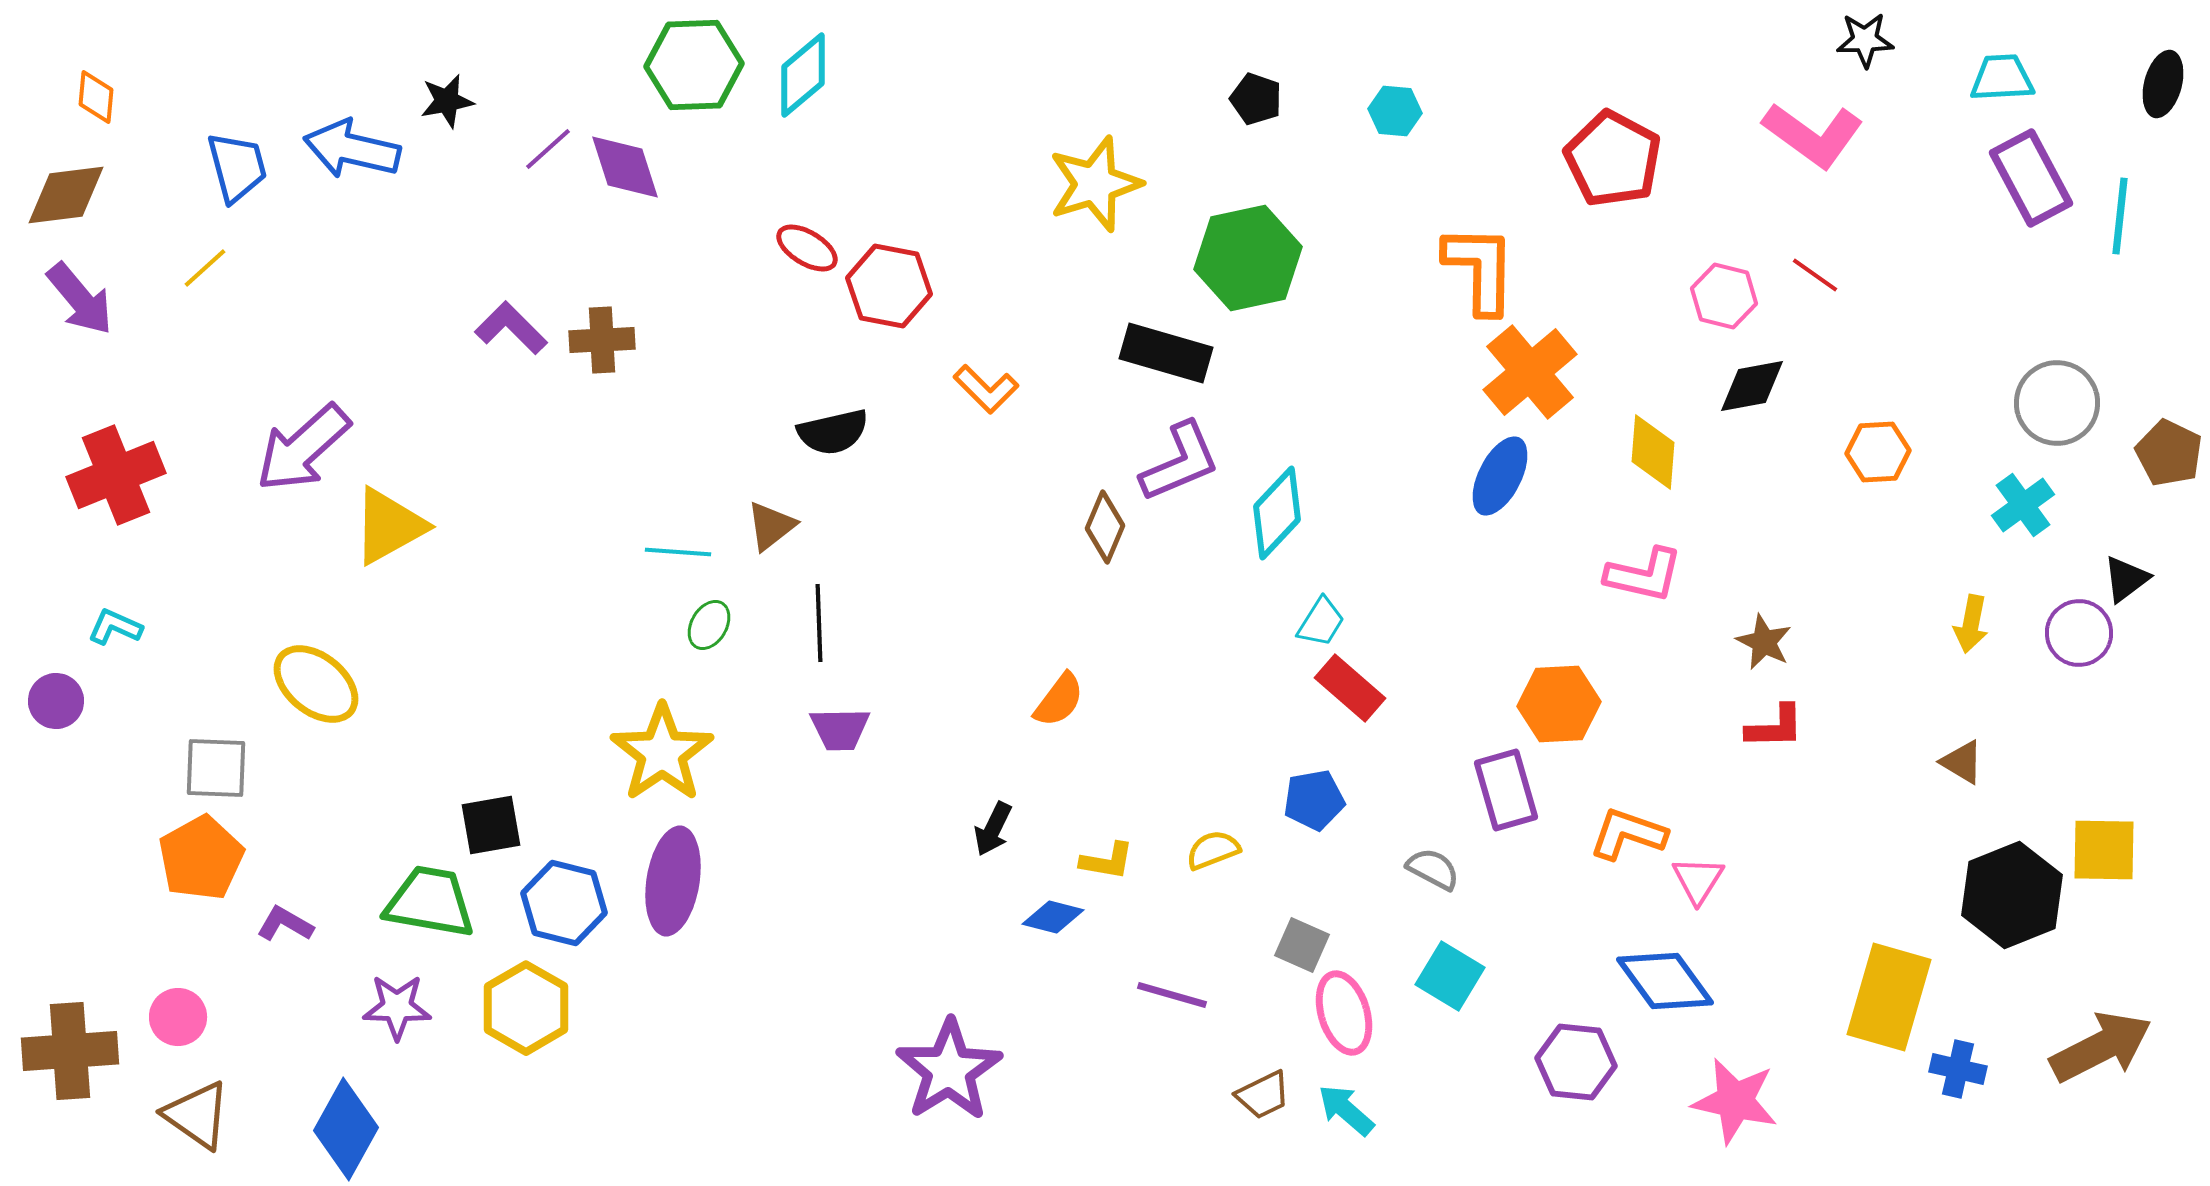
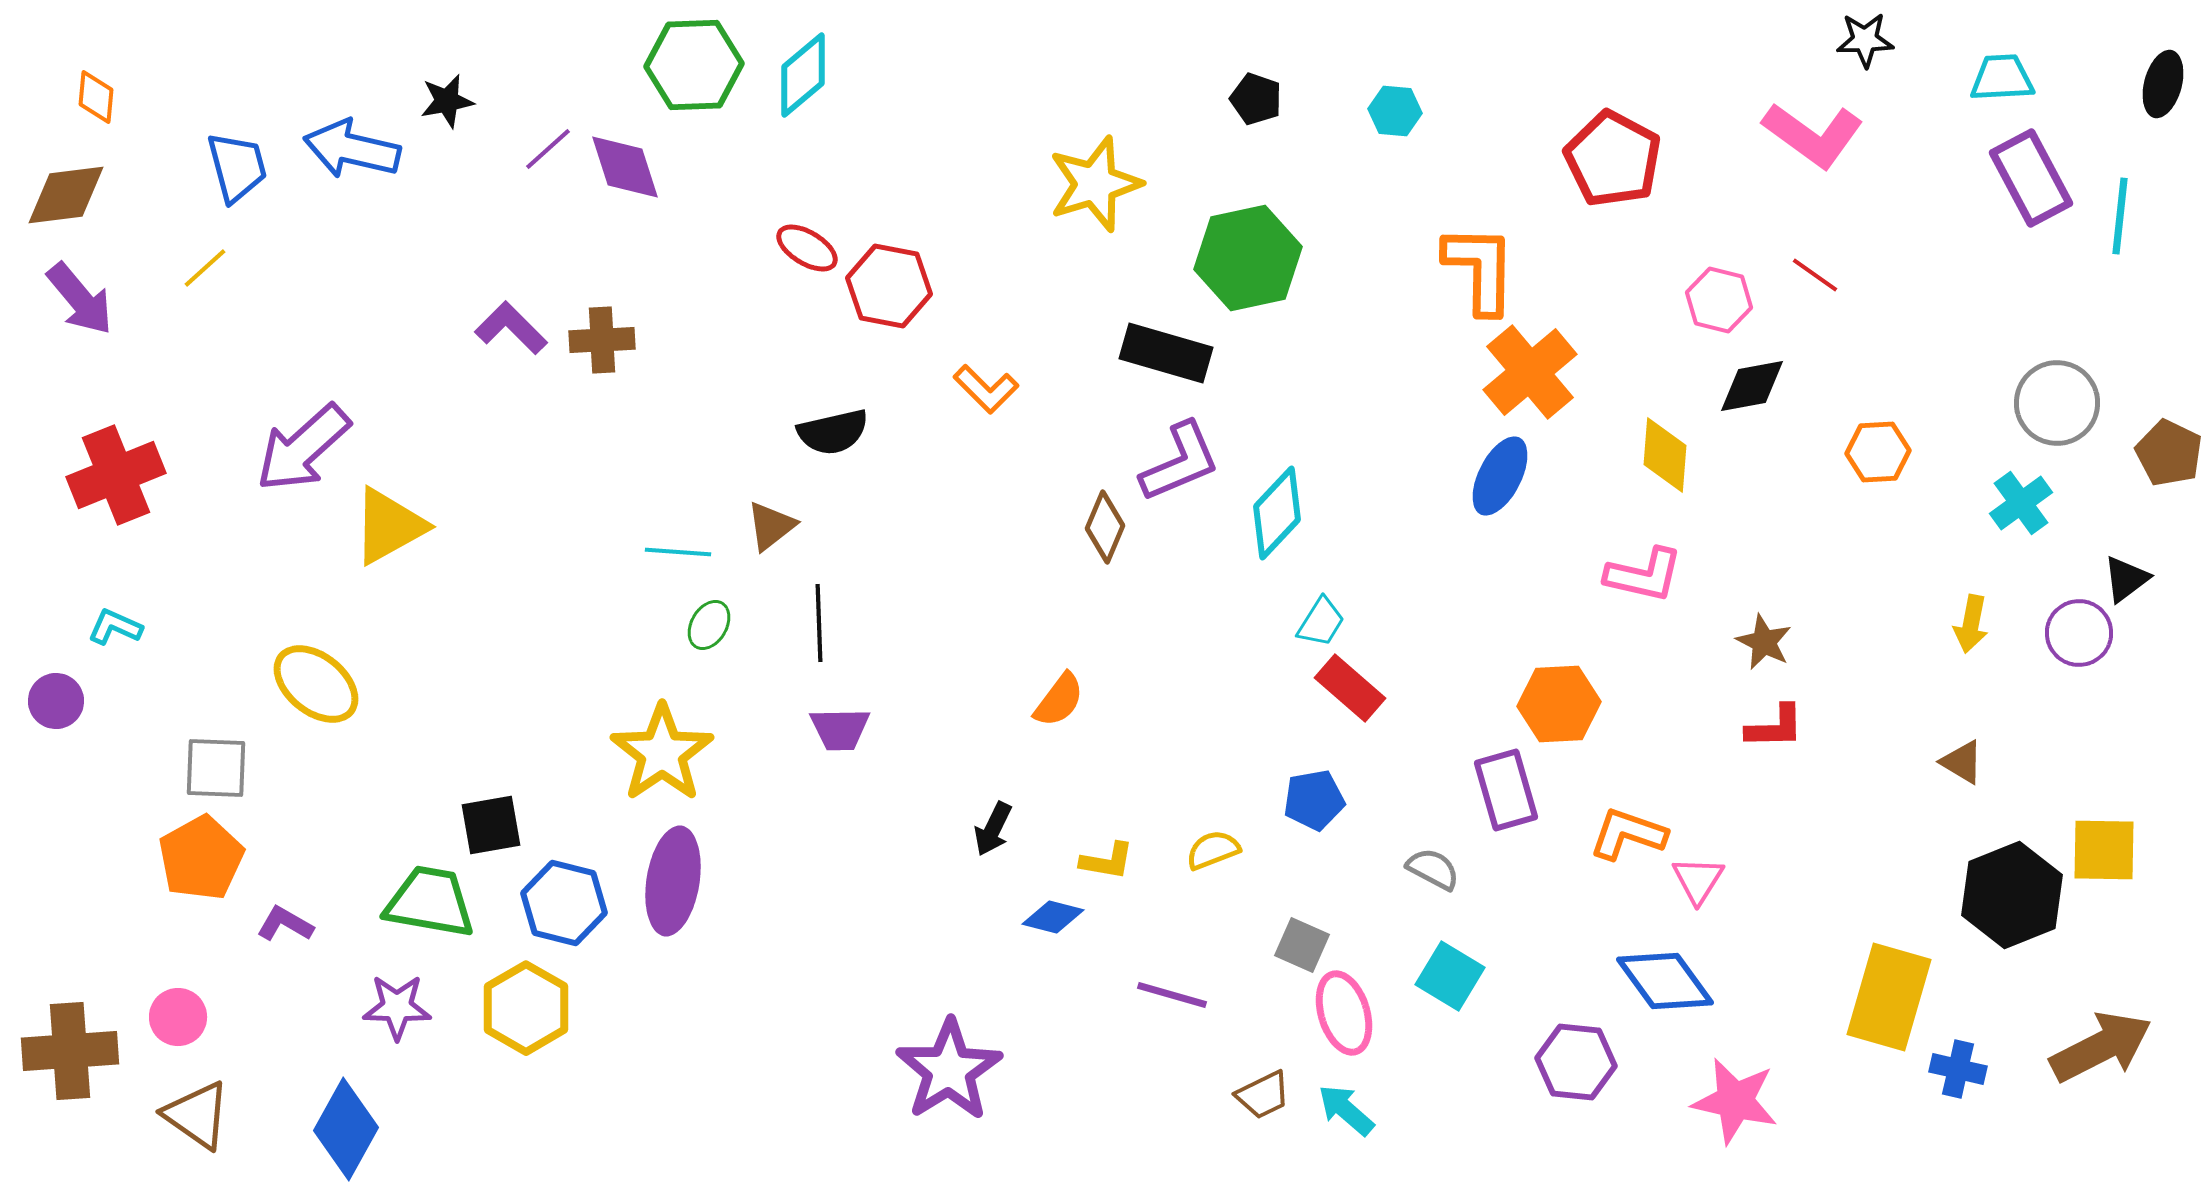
pink hexagon at (1724, 296): moved 5 px left, 4 px down
yellow diamond at (1653, 452): moved 12 px right, 3 px down
cyan cross at (2023, 505): moved 2 px left, 2 px up
